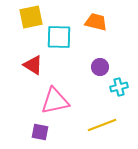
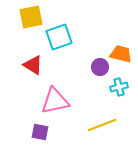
orange trapezoid: moved 25 px right, 32 px down
cyan square: rotated 20 degrees counterclockwise
